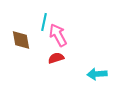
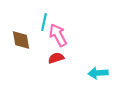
cyan arrow: moved 1 px right, 1 px up
